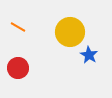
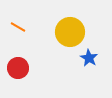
blue star: moved 3 px down
